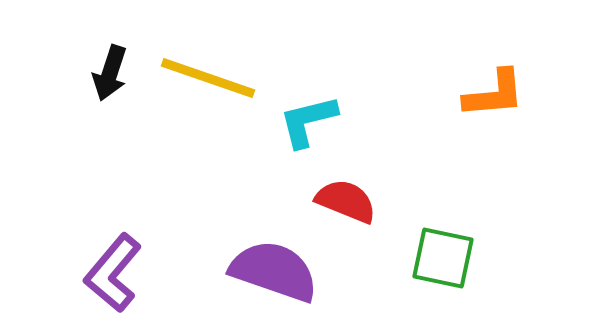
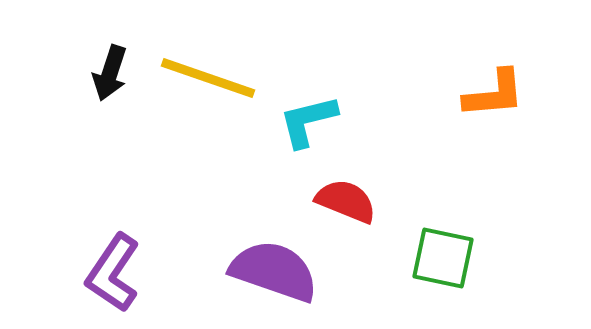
purple L-shape: rotated 6 degrees counterclockwise
